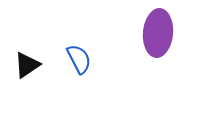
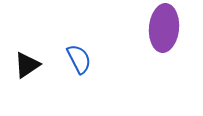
purple ellipse: moved 6 px right, 5 px up
